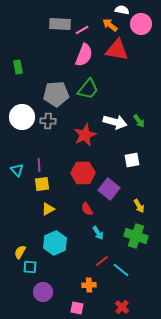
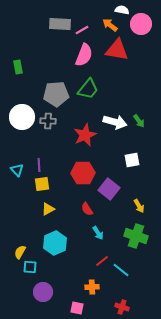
orange cross: moved 3 px right, 2 px down
red cross: rotated 24 degrees counterclockwise
